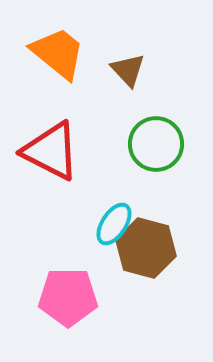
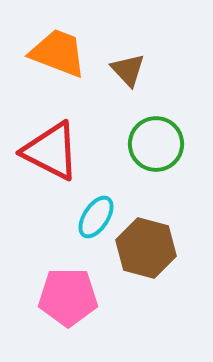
orange trapezoid: rotated 18 degrees counterclockwise
cyan ellipse: moved 18 px left, 7 px up
